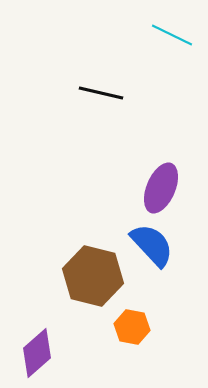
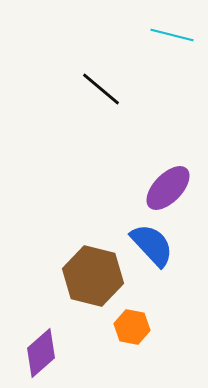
cyan line: rotated 12 degrees counterclockwise
black line: moved 4 px up; rotated 27 degrees clockwise
purple ellipse: moved 7 px right; rotated 21 degrees clockwise
purple diamond: moved 4 px right
